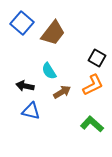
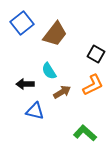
blue square: rotated 10 degrees clockwise
brown trapezoid: moved 2 px right, 1 px down
black square: moved 1 px left, 4 px up
black arrow: moved 2 px up; rotated 12 degrees counterclockwise
blue triangle: moved 4 px right
green L-shape: moved 7 px left, 9 px down
